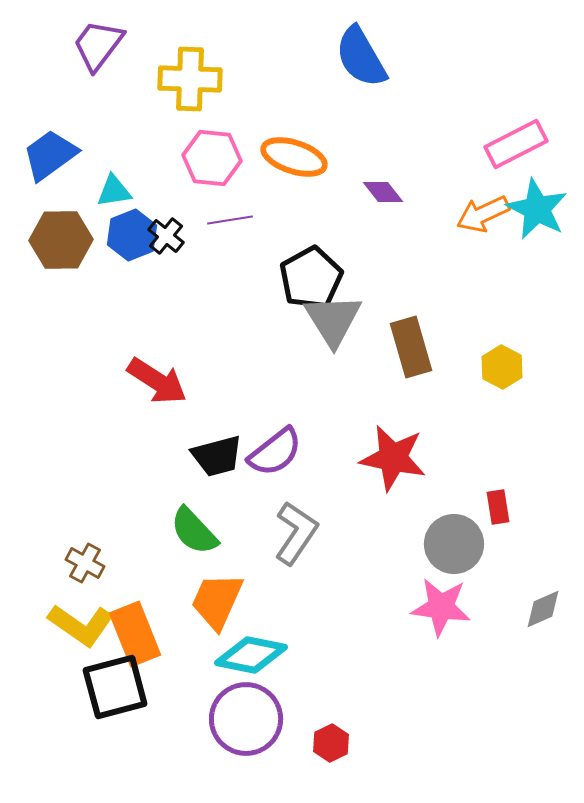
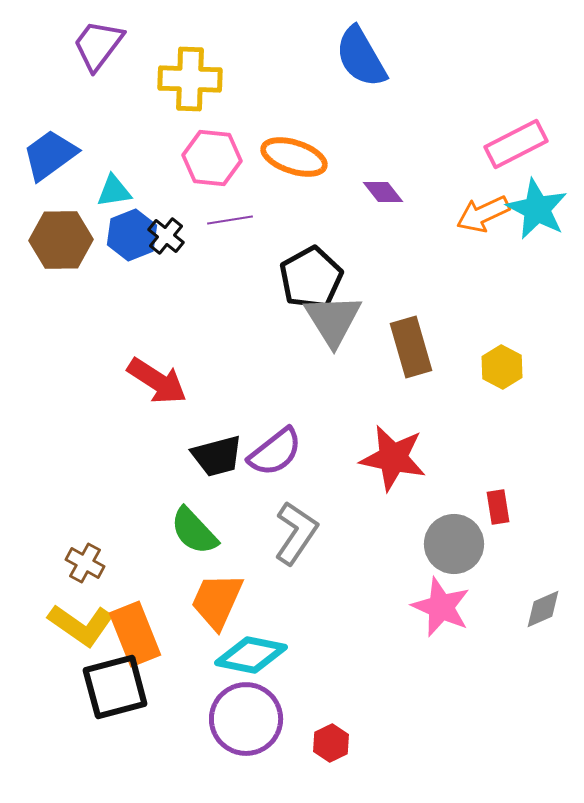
pink star: rotated 16 degrees clockwise
